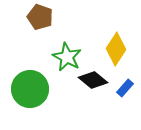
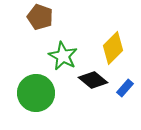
yellow diamond: moved 3 px left, 1 px up; rotated 12 degrees clockwise
green star: moved 4 px left, 1 px up
green circle: moved 6 px right, 4 px down
